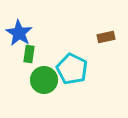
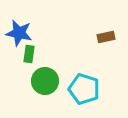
blue star: rotated 20 degrees counterclockwise
cyan pentagon: moved 12 px right, 20 px down; rotated 8 degrees counterclockwise
green circle: moved 1 px right, 1 px down
